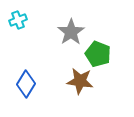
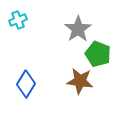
gray star: moved 7 px right, 3 px up
